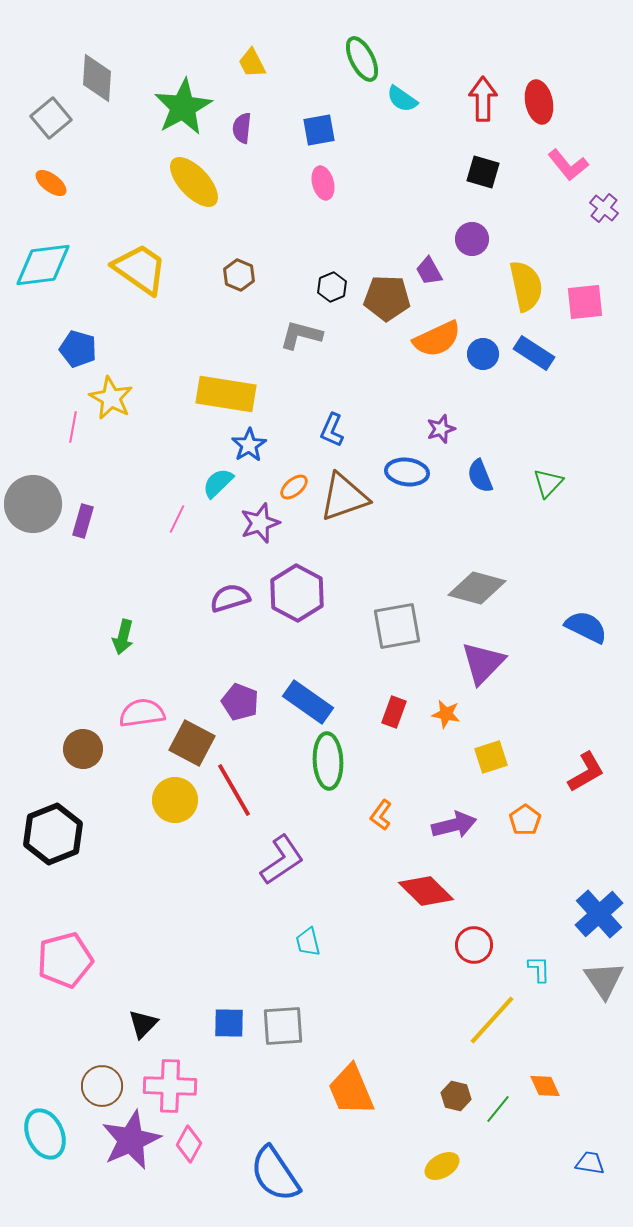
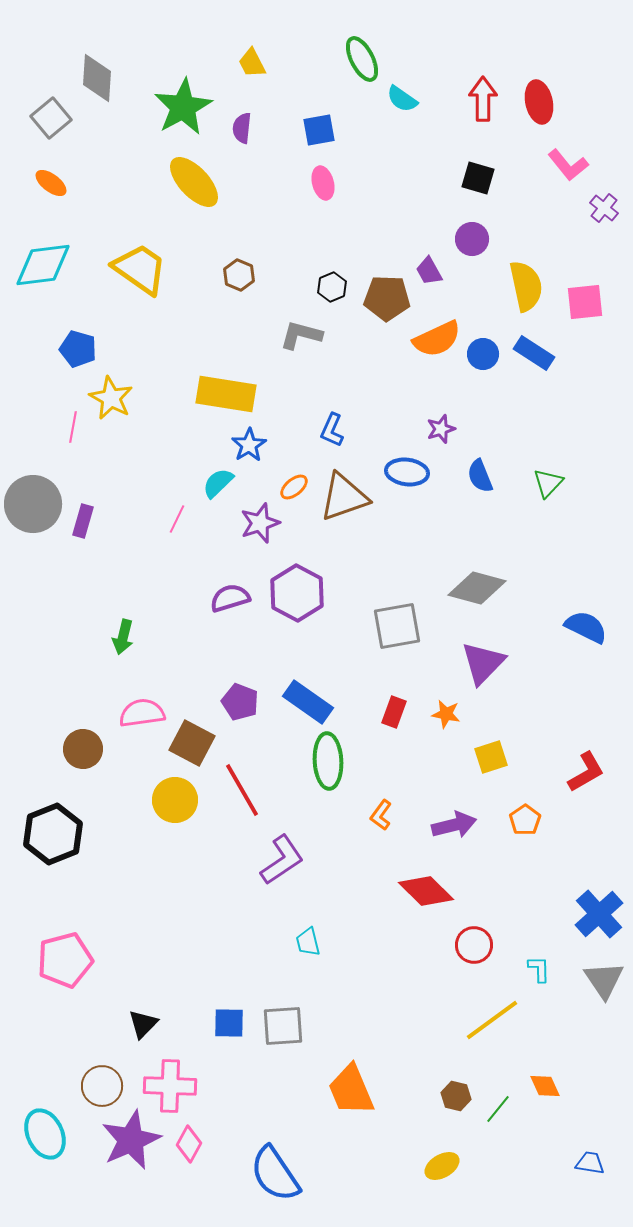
black square at (483, 172): moved 5 px left, 6 px down
red line at (234, 790): moved 8 px right
yellow line at (492, 1020): rotated 12 degrees clockwise
